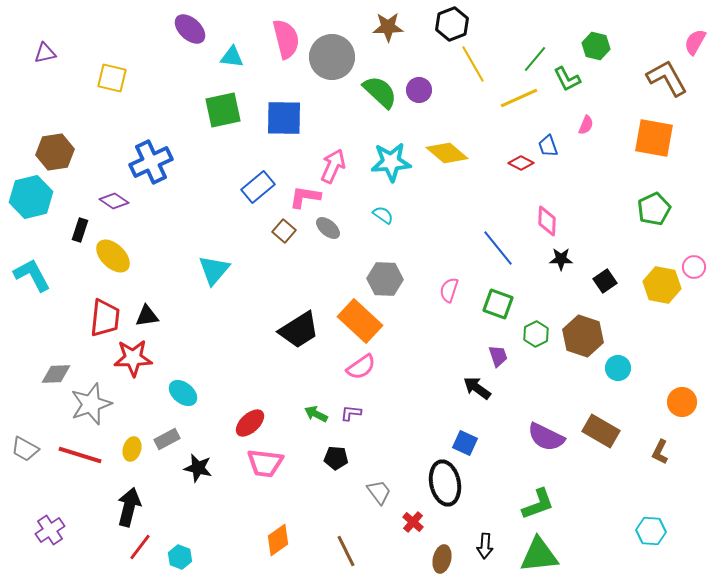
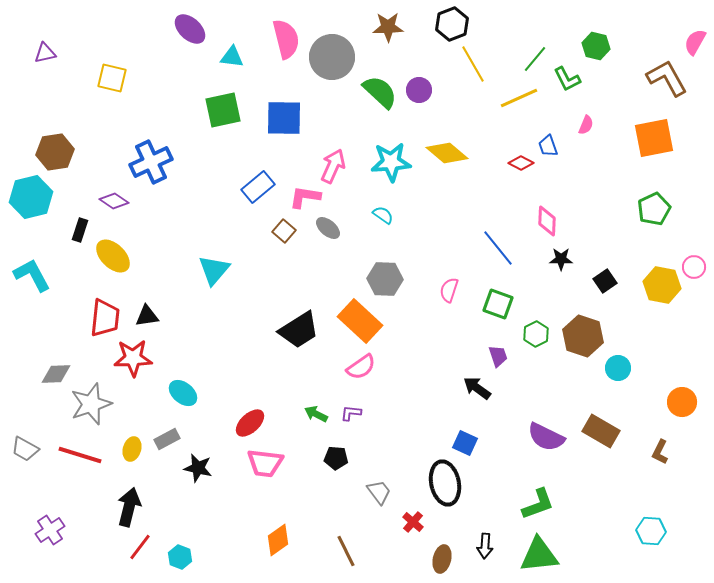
orange square at (654, 138): rotated 21 degrees counterclockwise
